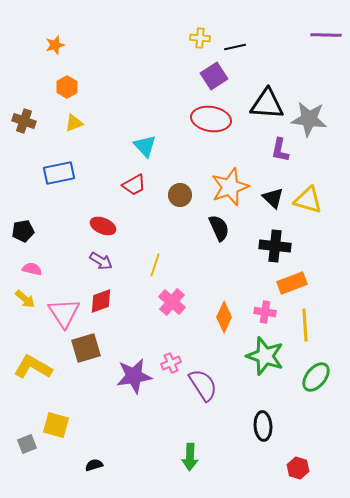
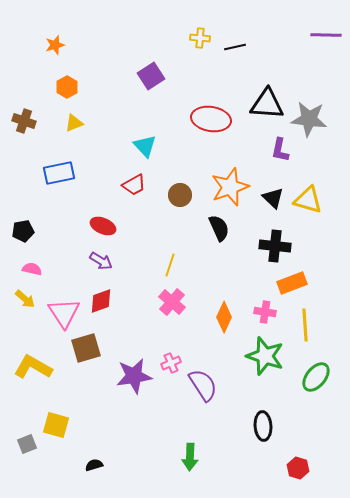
purple square at (214, 76): moved 63 px left
yellow line at (155, 265): moved 15 px right
